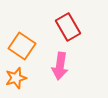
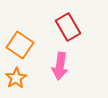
orange square: moved 2 px left, 1 px up
orange star: rotated 15 degrees counterclockwise
